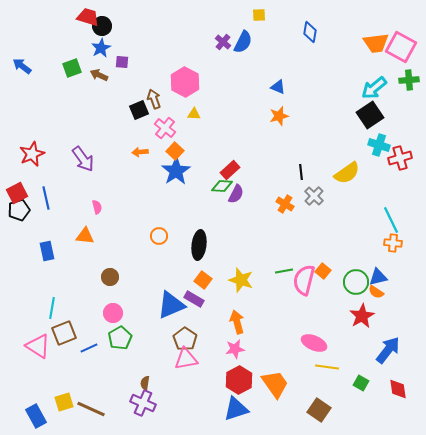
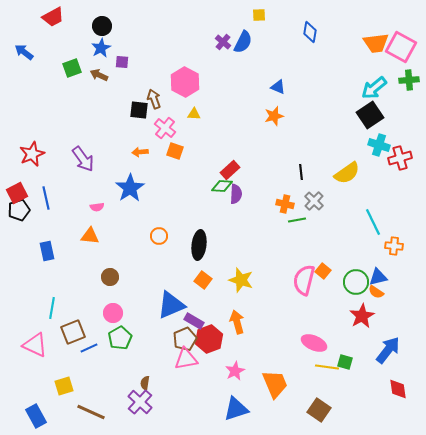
red trapezoid at (88, 17): moved 35 px left; rotated 135 degrees clockwise
blue arrow at (22, 66): moved 2 px right, 14 px up
black square at (139, 110): rotated 30 degrees clockwise
orange star at (279, 116): moved 5 px left
orange square at (175, 151): rotated 24 degrees counterclockwise
blue star at (176, 171): moved 46 px left, 17 px down
purple semicircle at (236, 194): rotated 24 degrees counterclockwise
gray cross at (314, 196): moved 5 px down
orange cross at (285, 204): rotated 18 degrees counterclockwise
pink semicircle at (97, 207): rotated 96 degrees clockwise
cyan line at (391, 220): moved 18 px left, 2 px down
orange triangle at (85, 236): moved 5 px right
orange cross at (393, 243): moved 1 px right, 3 px down
green line at (284, 271): moved 13 px right, 51 px up
purple rectangle at (194, 299): moved 22 px down
brown square at (64, 333): moved 9 px right, 1 px up
brown pentagon at (185, 339): rotated 15 degrees clockwise
pink triangle at (38, 346): moved 3 px left, 1 px up; rotated 8 degrees counterclockwise
pink star at (235, 349): moved 22 px down; rotated 18 degrees counterclockwise
red hexagon at (239, 380): moved 30 px left, 41 px up; rotated 8 degrees clockwise
green square at (361, 383): moved 16 px left, 21 px up; rotated 14 degrees counterclockwise
orange trapezoid at (275, 384): rotated 12 degrees clockwise
yellow square at (64, 402): moved 16 px up
purple cross at (143, 403): moved 3 px left, 1 px up; rotated 20 degrees clockwise
brown line at (91, 409): moved 3 px down
